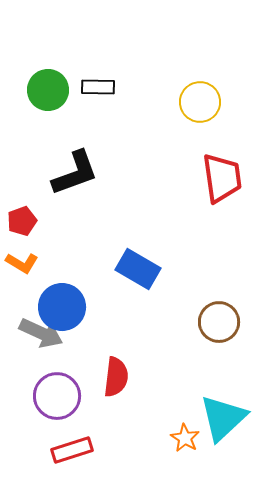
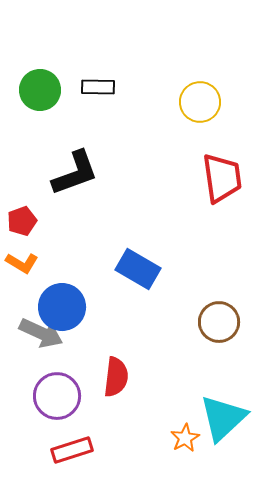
green circle: moved 8 px left
orange star: rotated 12 degrees clockwise
